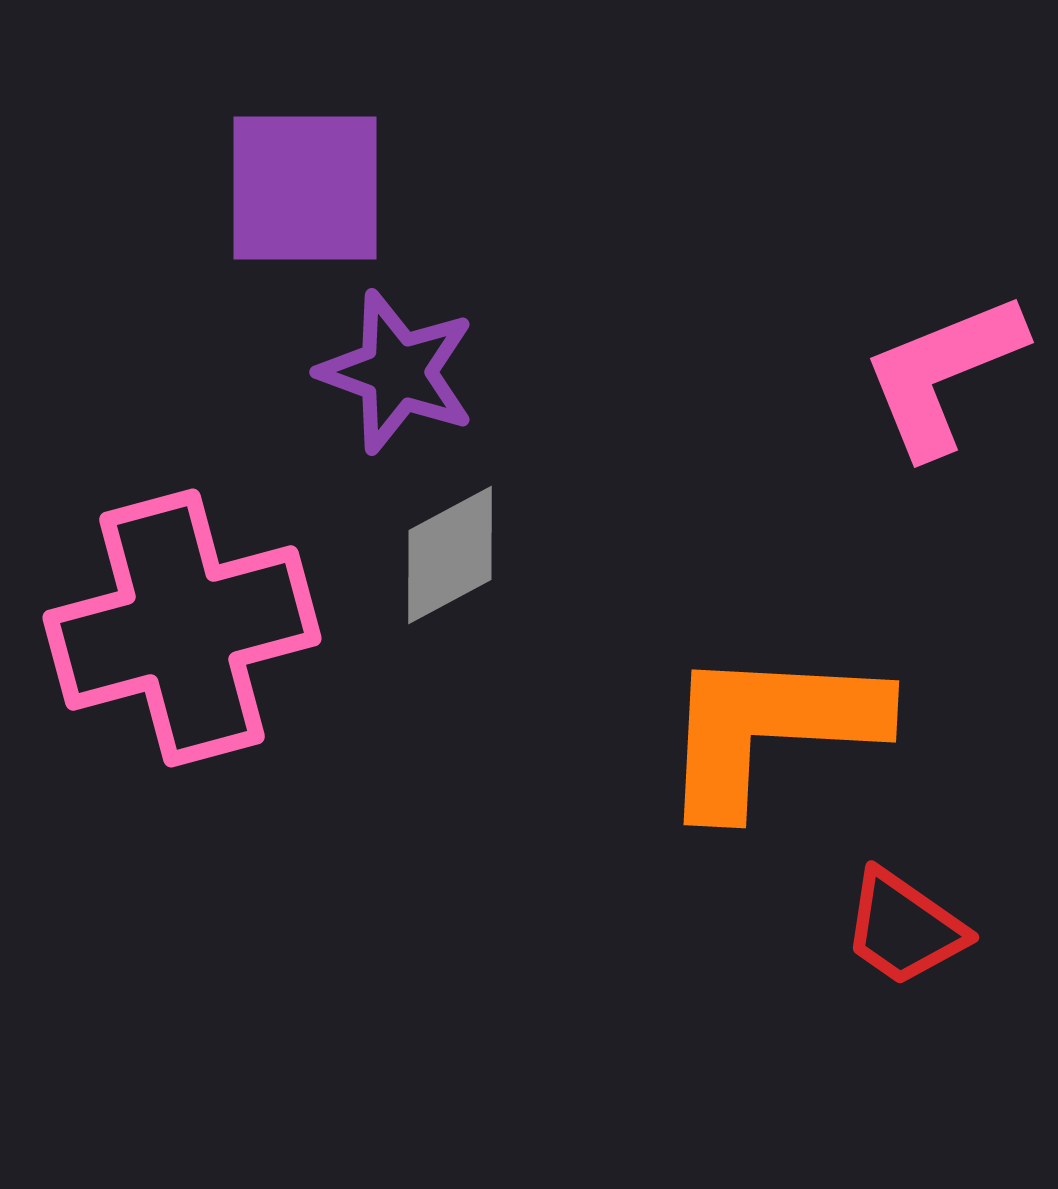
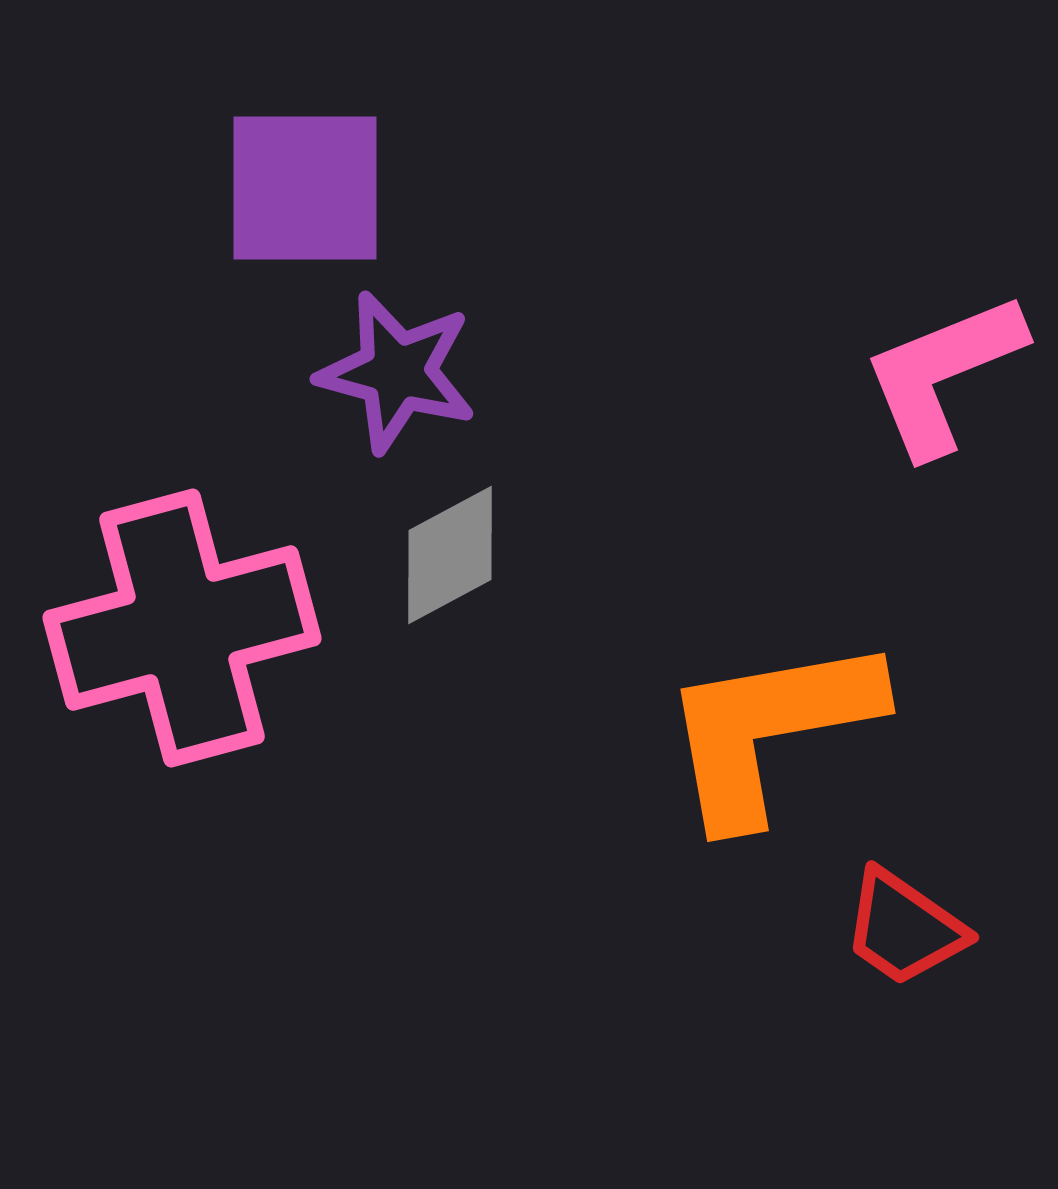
purple star: rotated 5 degrees counterclockwise
orange L-shape: rotated 13 degrees counterclockwise
